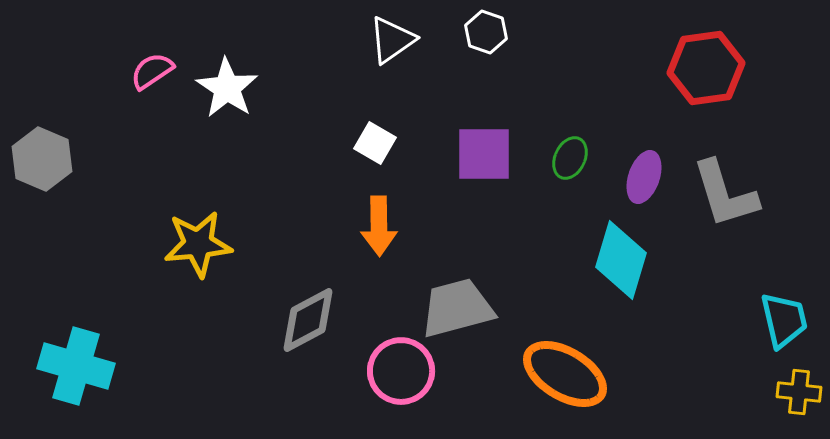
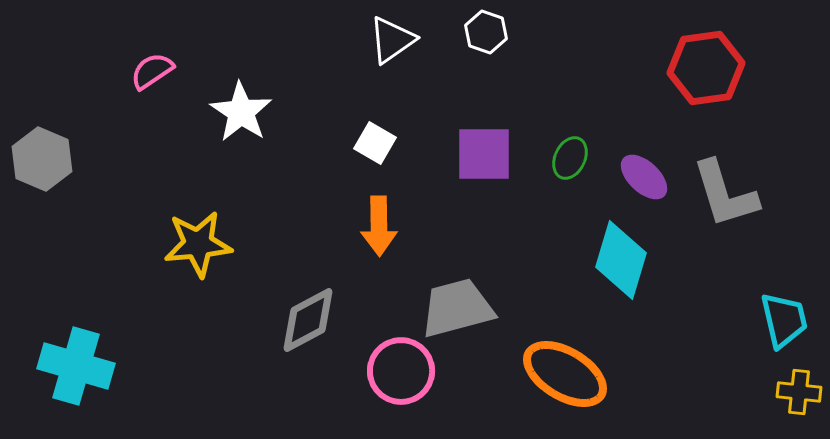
white star: moved 14 px right, 24 px down
purple ellipse: rotated 66 degrees counterclockwise
